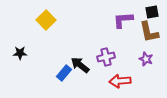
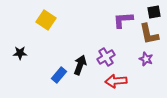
black square: moved 2 px right
yellow square: rotated 12 degrees counterclockwise
brown L-shape: moved 2 px down
purple cross: rotated 18 degrees counterclockwise
black arrow: rotated 72 degrees clockwise
blue rectangle: moved 5 px left, 2 px down
red arrow: moved 4 px left
